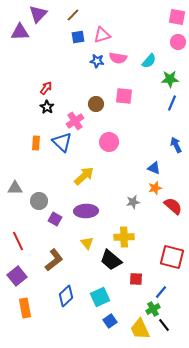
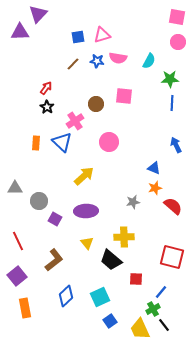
brown line at (73, 15): moved 49 px down
cyan semicircle at (149, 61): rotated 14 degrees counterclockwise
blue line at (172, 103): rotated 21 degrees counterclockwise
